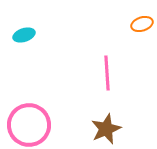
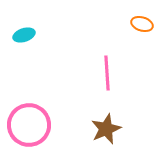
orange ellipse: rotated 35 degrees clockwise
